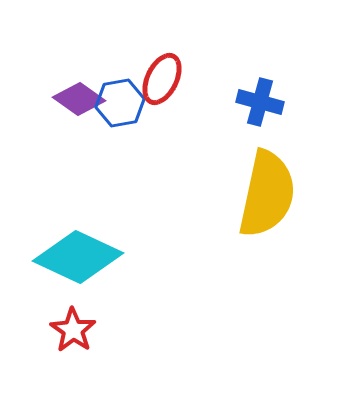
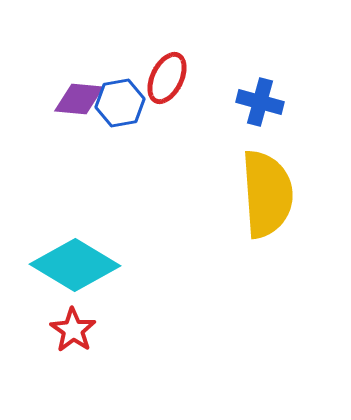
red ellipse: moved 5 px right, 1 px up
purple diamond: rotated 30 degrees counterclockwise
yellow semicircle: rotated 16 degrees counterclockwise
cyan diamond: moved 3 px left, 8 px down; rotated 6 degrees clockwise
